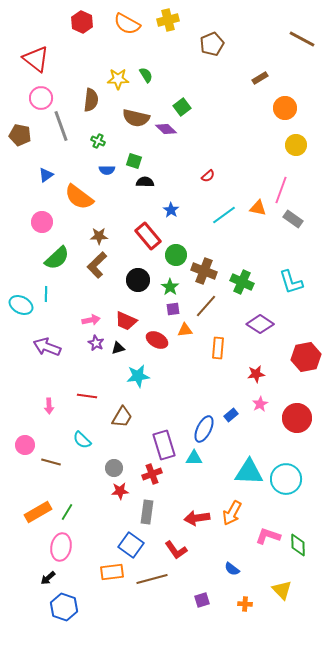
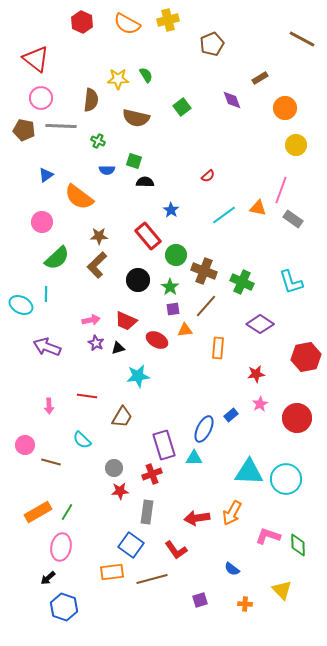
gray line at (61, 126): rotated 68 degrees counterclockwise
purple diamond at (166, 129): moved 66 px right, 29 px up; rotated 25 degrees clockwise
brown pentagon at (20, 135): moved 4 px right, 5 px up
purple square at (202, 600): moved 2 px left
